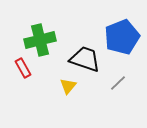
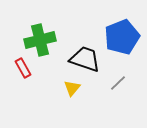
yellow triangle: moved 4 px right, 2 px down
